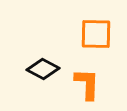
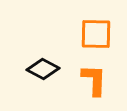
orange L-shape: moved 7 px right, 4 px up
